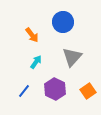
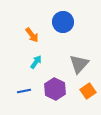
gray triangle: moved 7 px right, 7 px down
blue line: rotated 40 degrees clockwise
